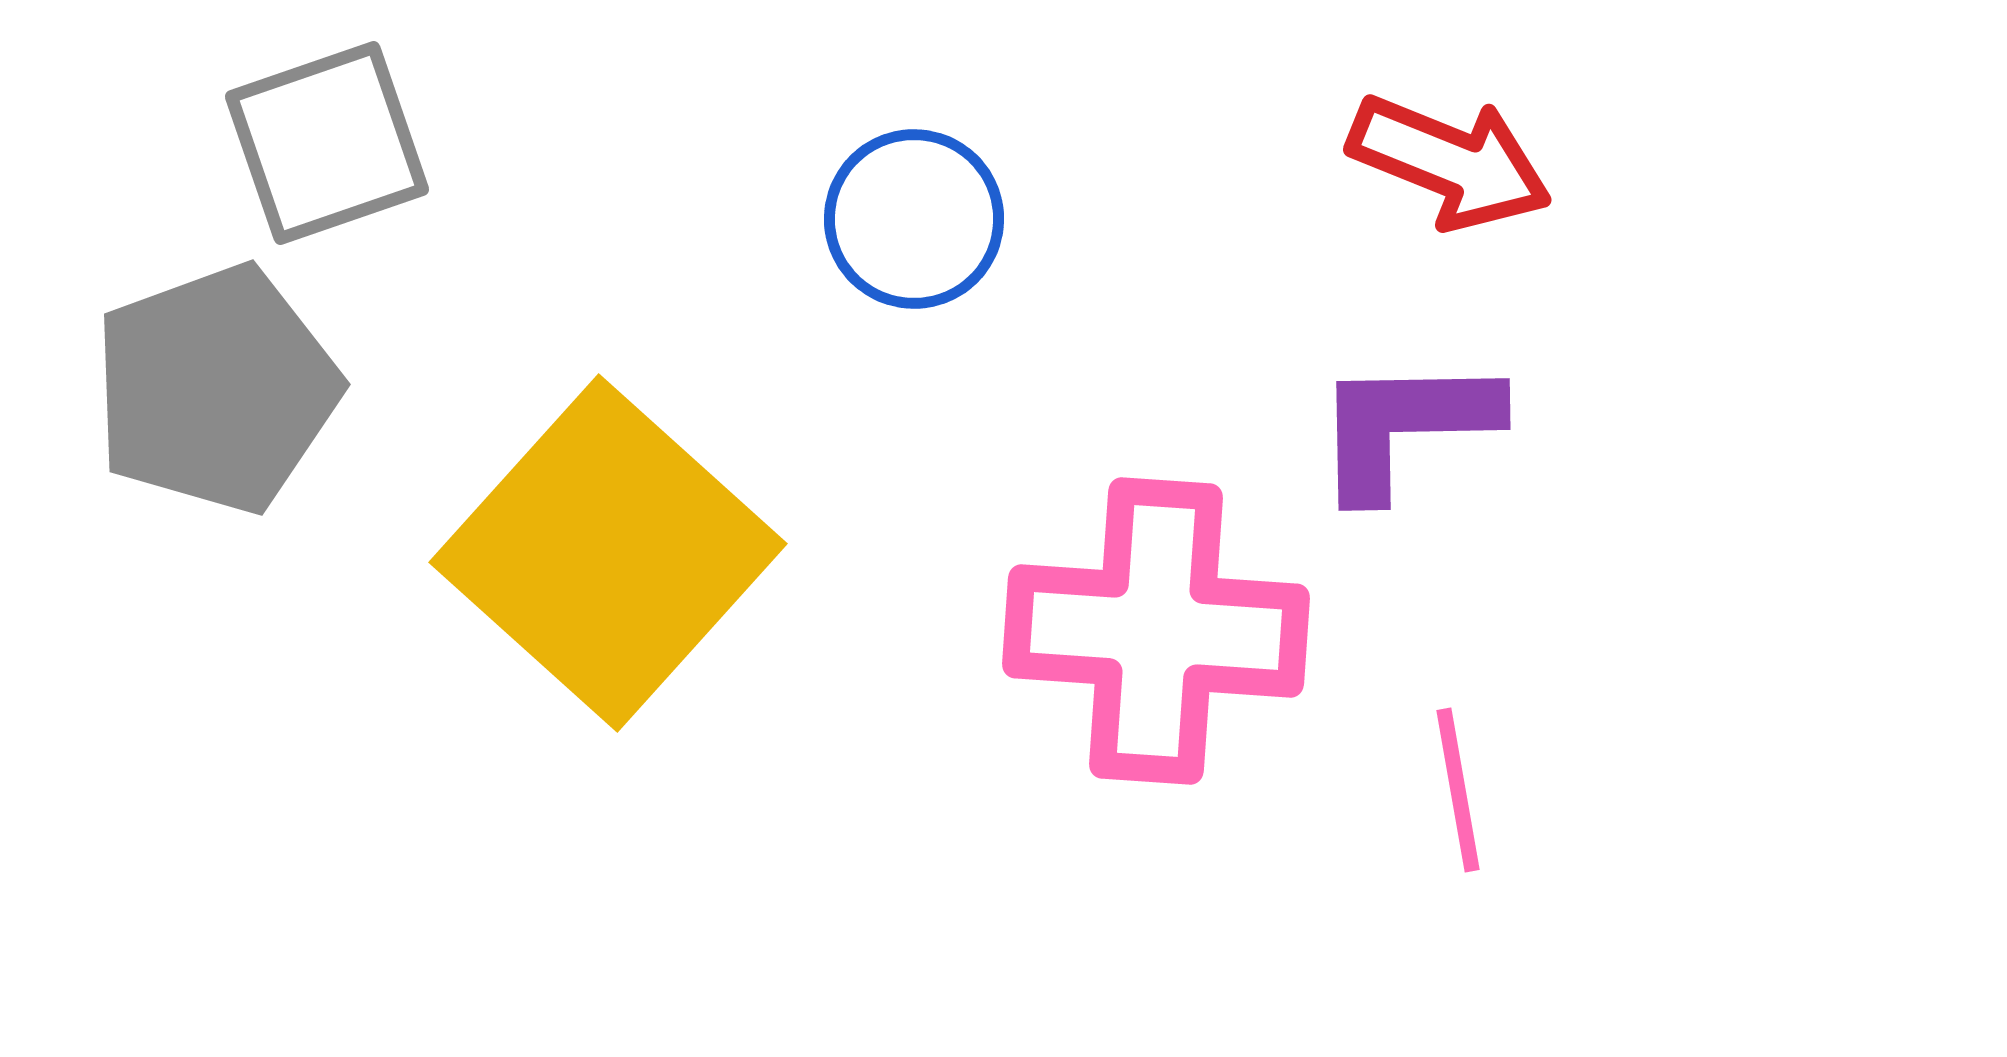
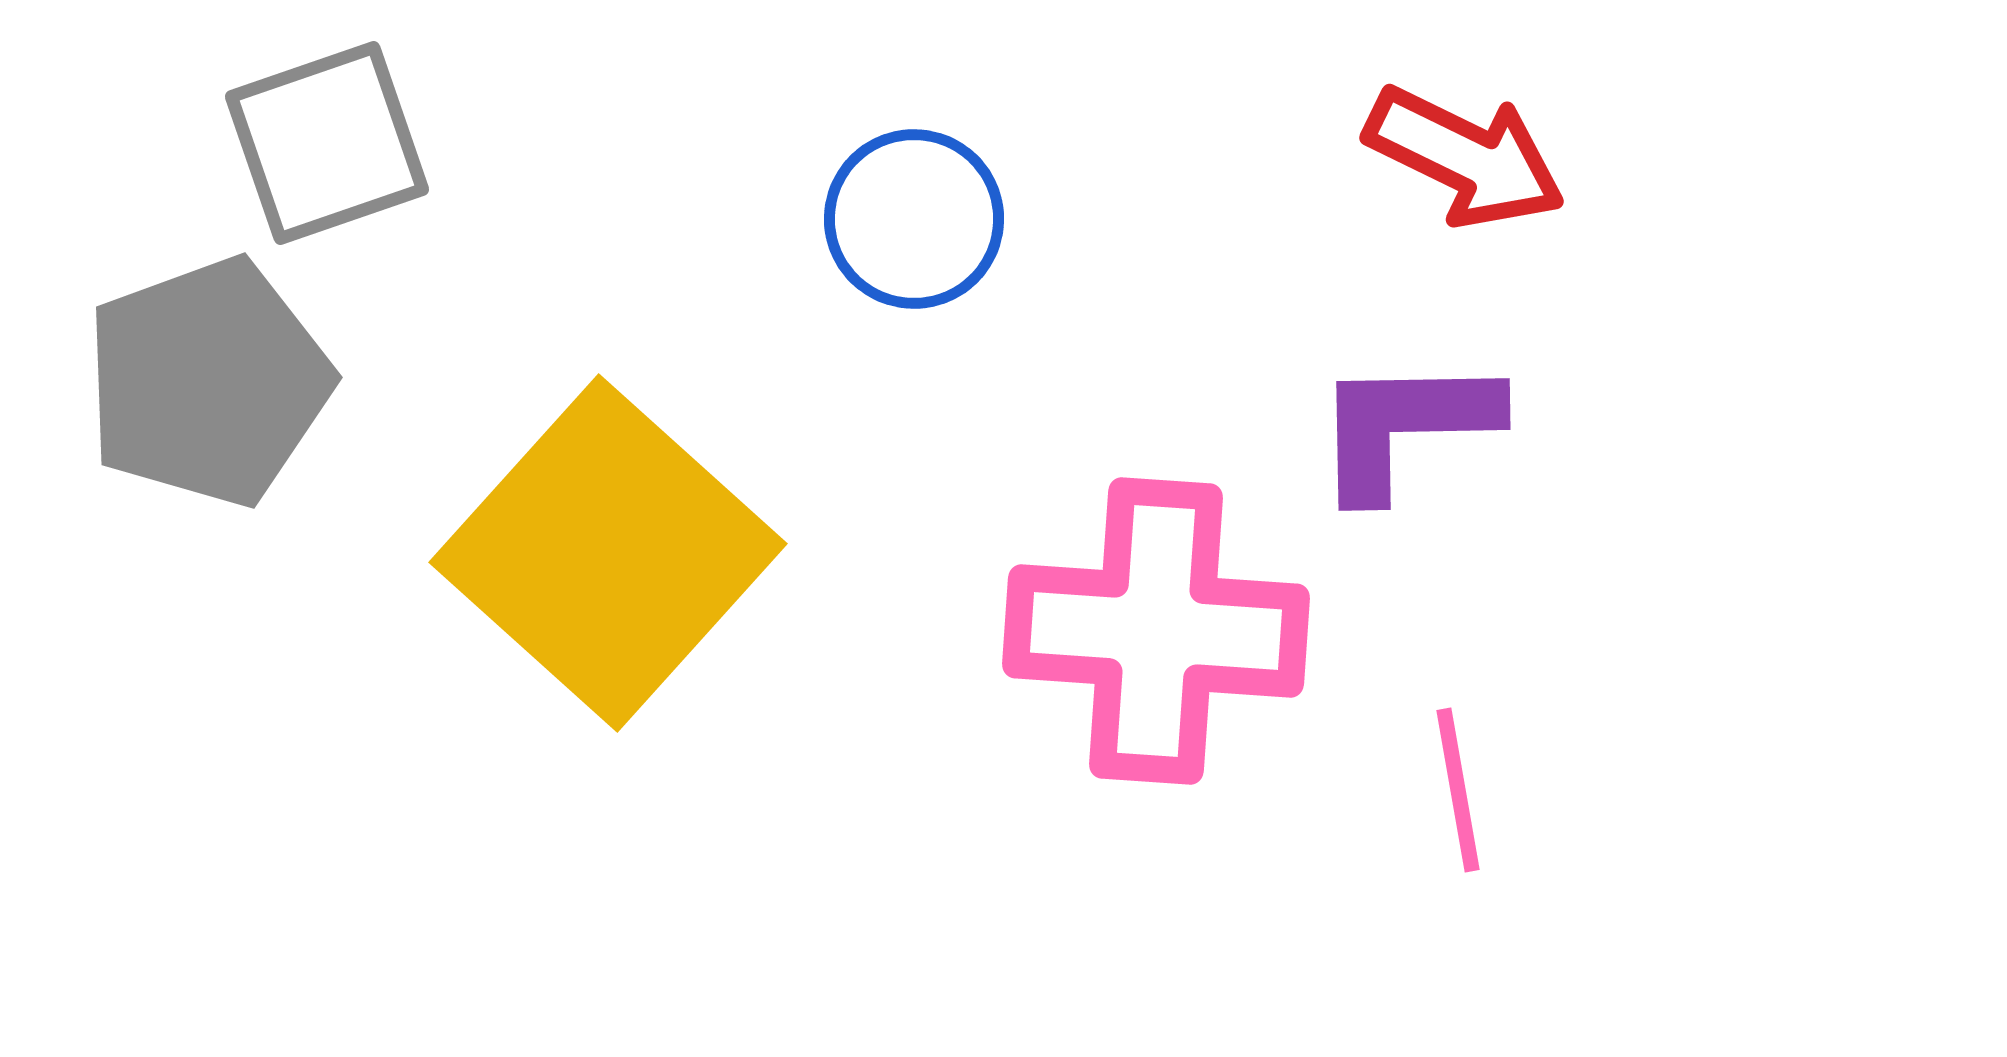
red arrow: moved 15 px right, 5 px up; rotated 4 degrees clockwise
gray pentagon: moved 8 px left, 7 px up
